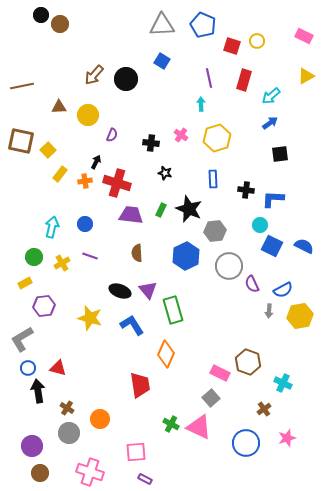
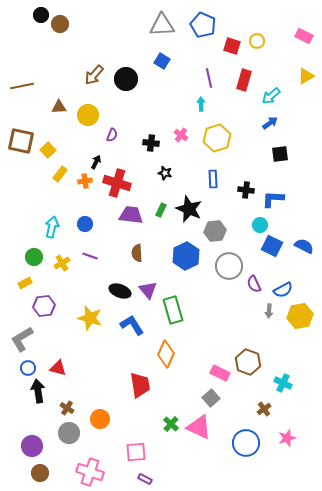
purple semicircle at (252, 284): moved 2 px right
green cross at (171, 424): rotated 14 degrees clockwise
